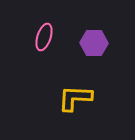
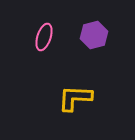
purple hexagon: moved 8 px up; rotated 16 degrees counterclockwise
